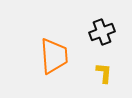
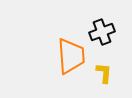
orange trapezoid: moved 17 px right
